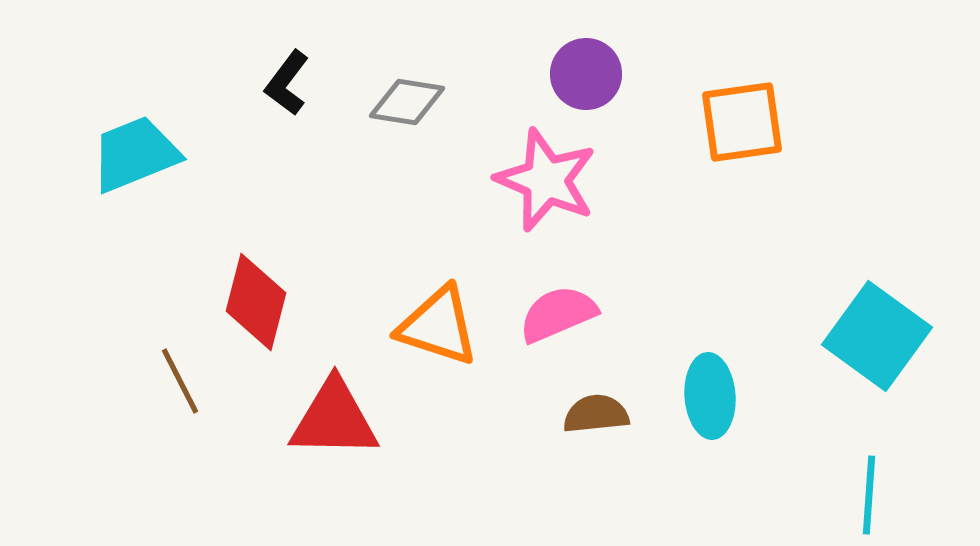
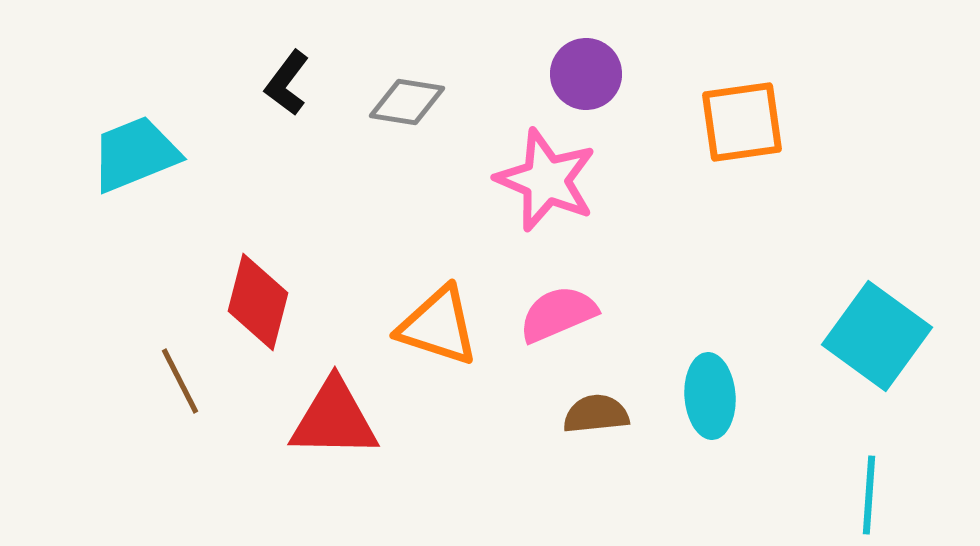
red diamond: moved 2 px right
